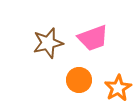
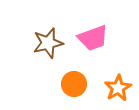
orange circle: moved 5 px left, 4 px down
